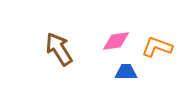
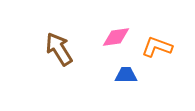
pink diamond: moved 4 px up
blue trapezoid: moved 3 px down
